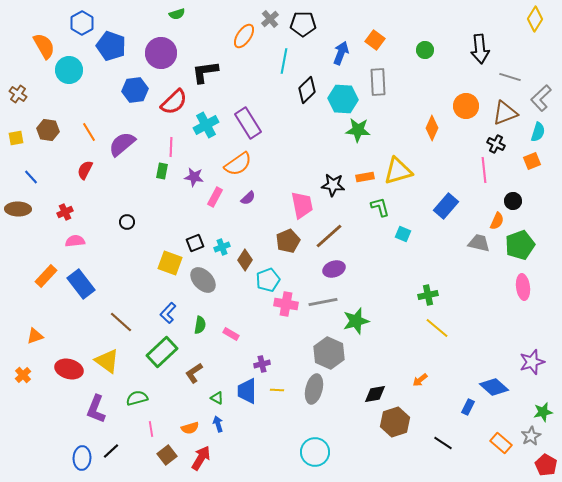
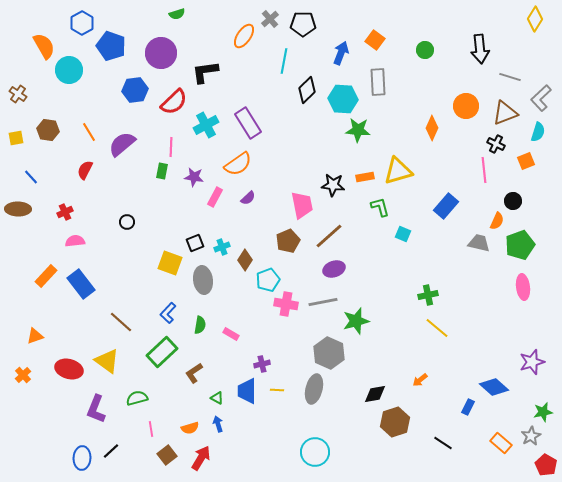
orange square at (532, 161): moved 6 px left
gray ellipse at (203, 280): rotated 36 degrees clockwise
